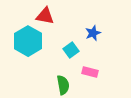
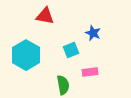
blue star: rotated 28 degrees counterclockwise
cyan hexagon: moved 2 px left, 14 px down
cyan square: rotated 14 degrees clockwise
pink rectangle: rotated 21 degrees counterclockwise
